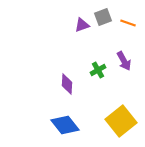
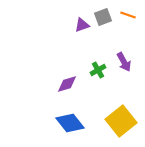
orange line: moved 8 px up
purple arrow: moved 1 px down
purple diamond: rotated 70 degrees clockwise
blue diamond: moved 5 px right, 2 px up
